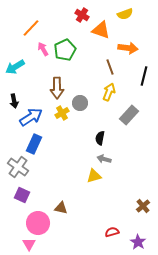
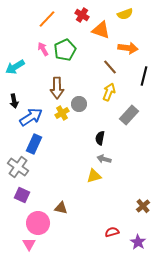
orange line: moved 16 px right, 9 px up
brown line: rotated 21 degrees counterclockwise
gray circle: moved 1 px left, 1 px down
